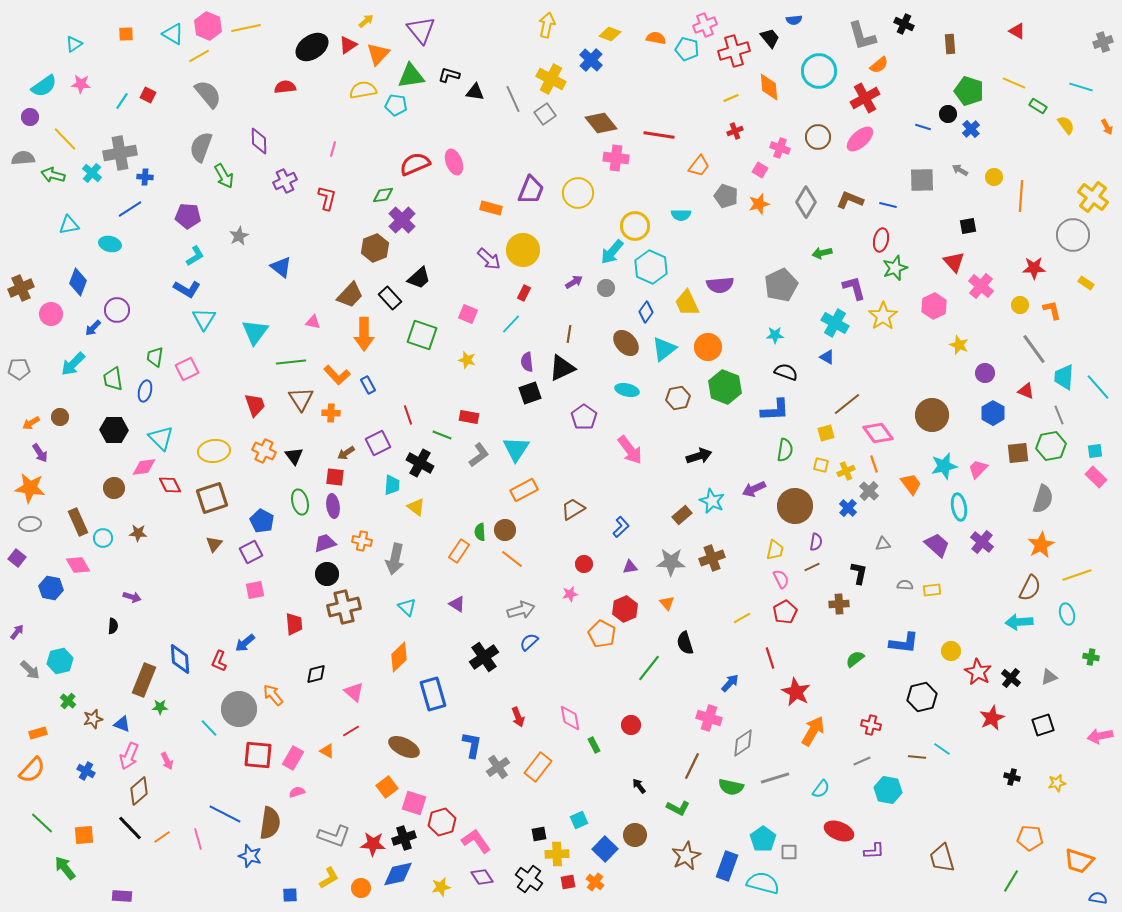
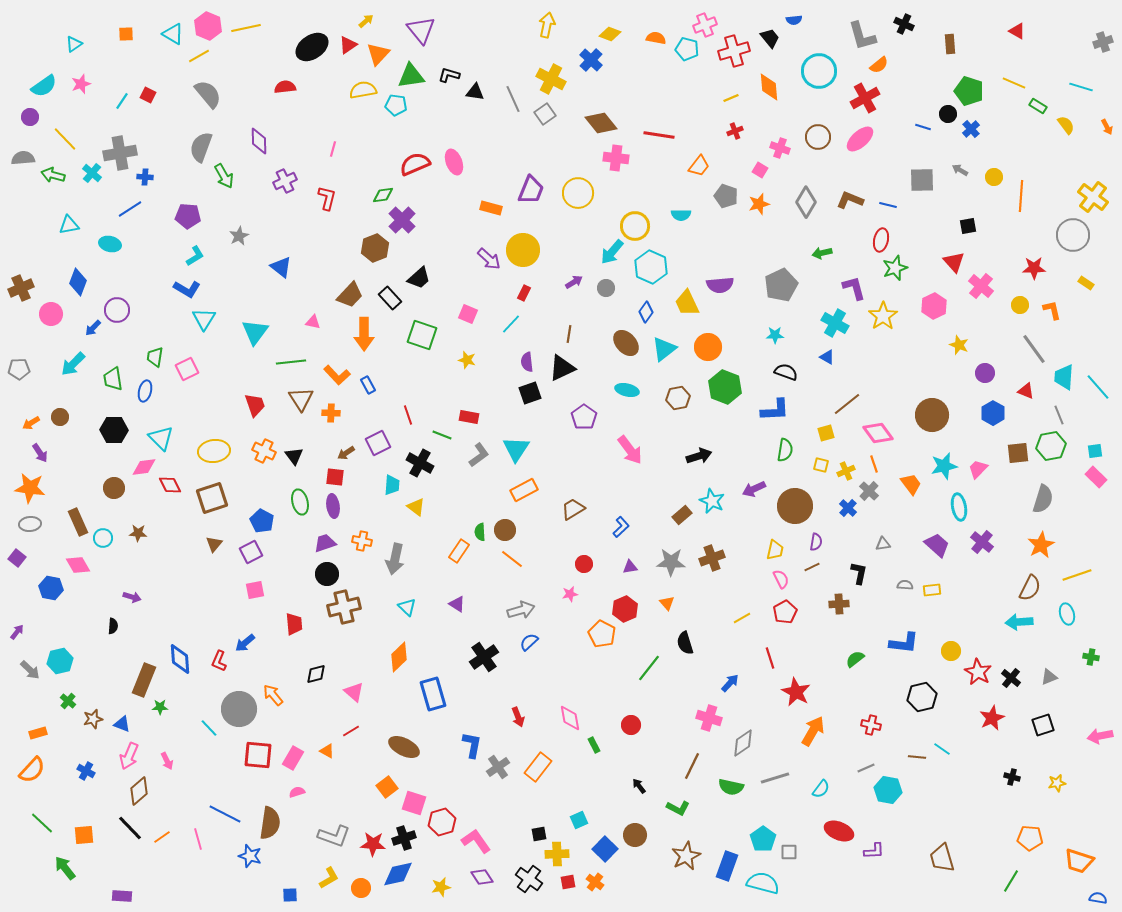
pink star at (81, 84): rotated 24 degrees counterclockwise
gray line at (862, 761): moved 4 px right, 7 px down
